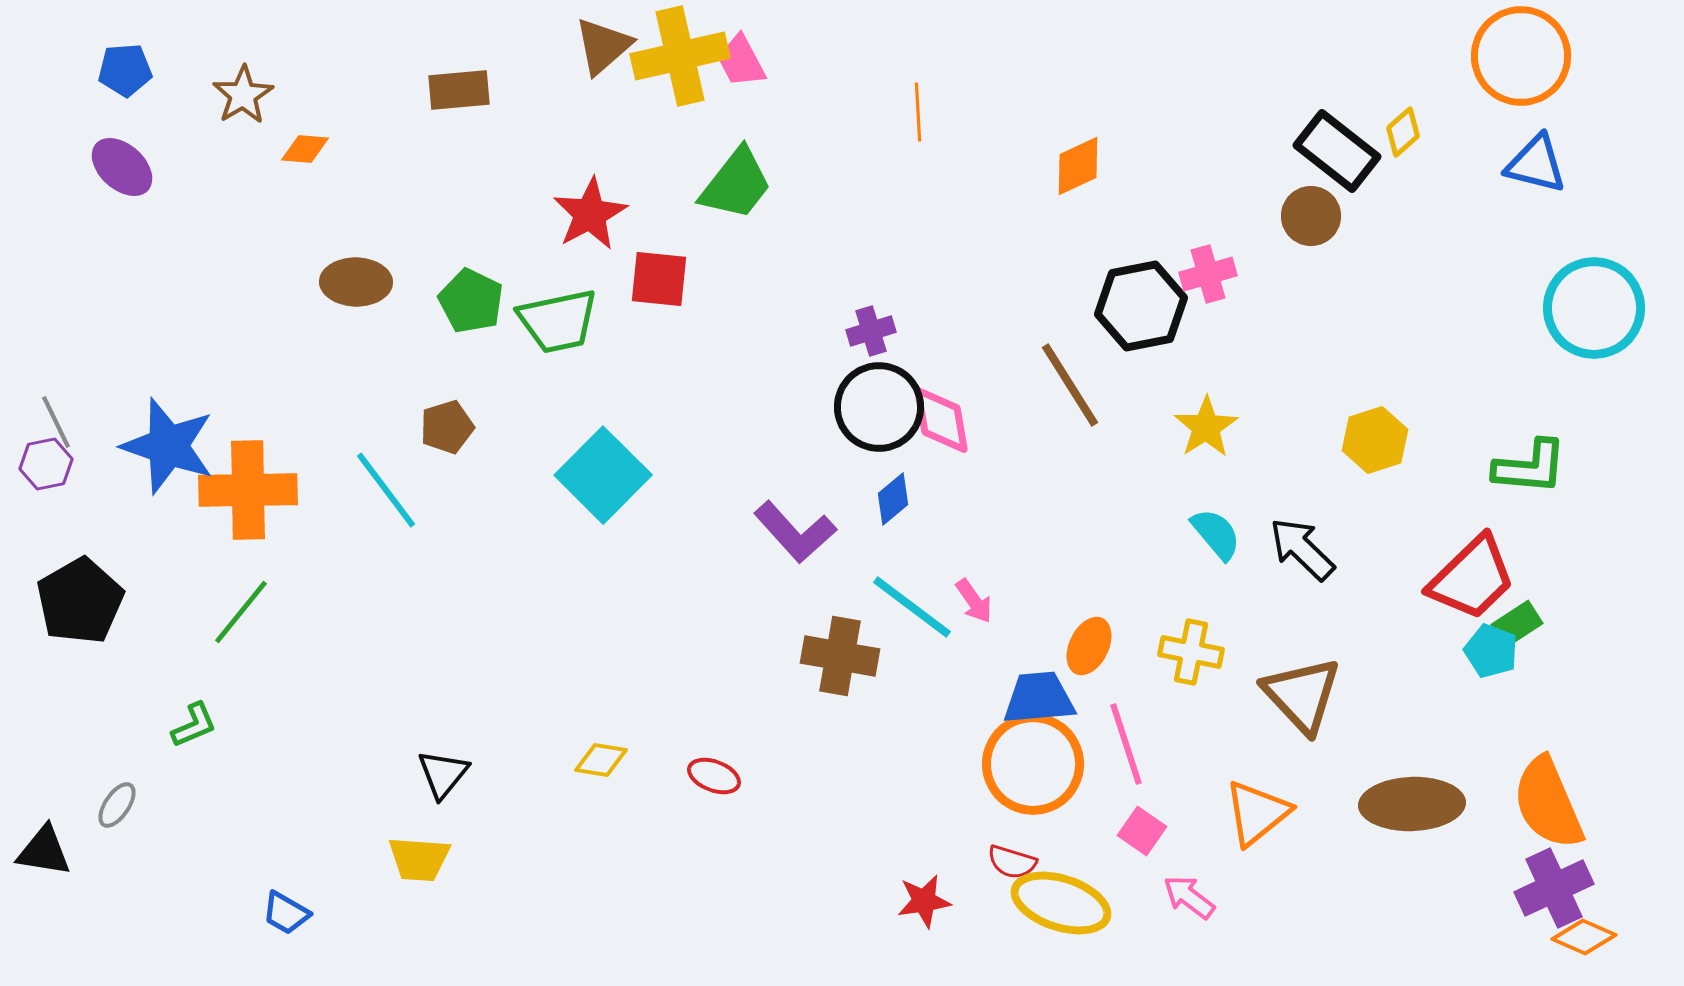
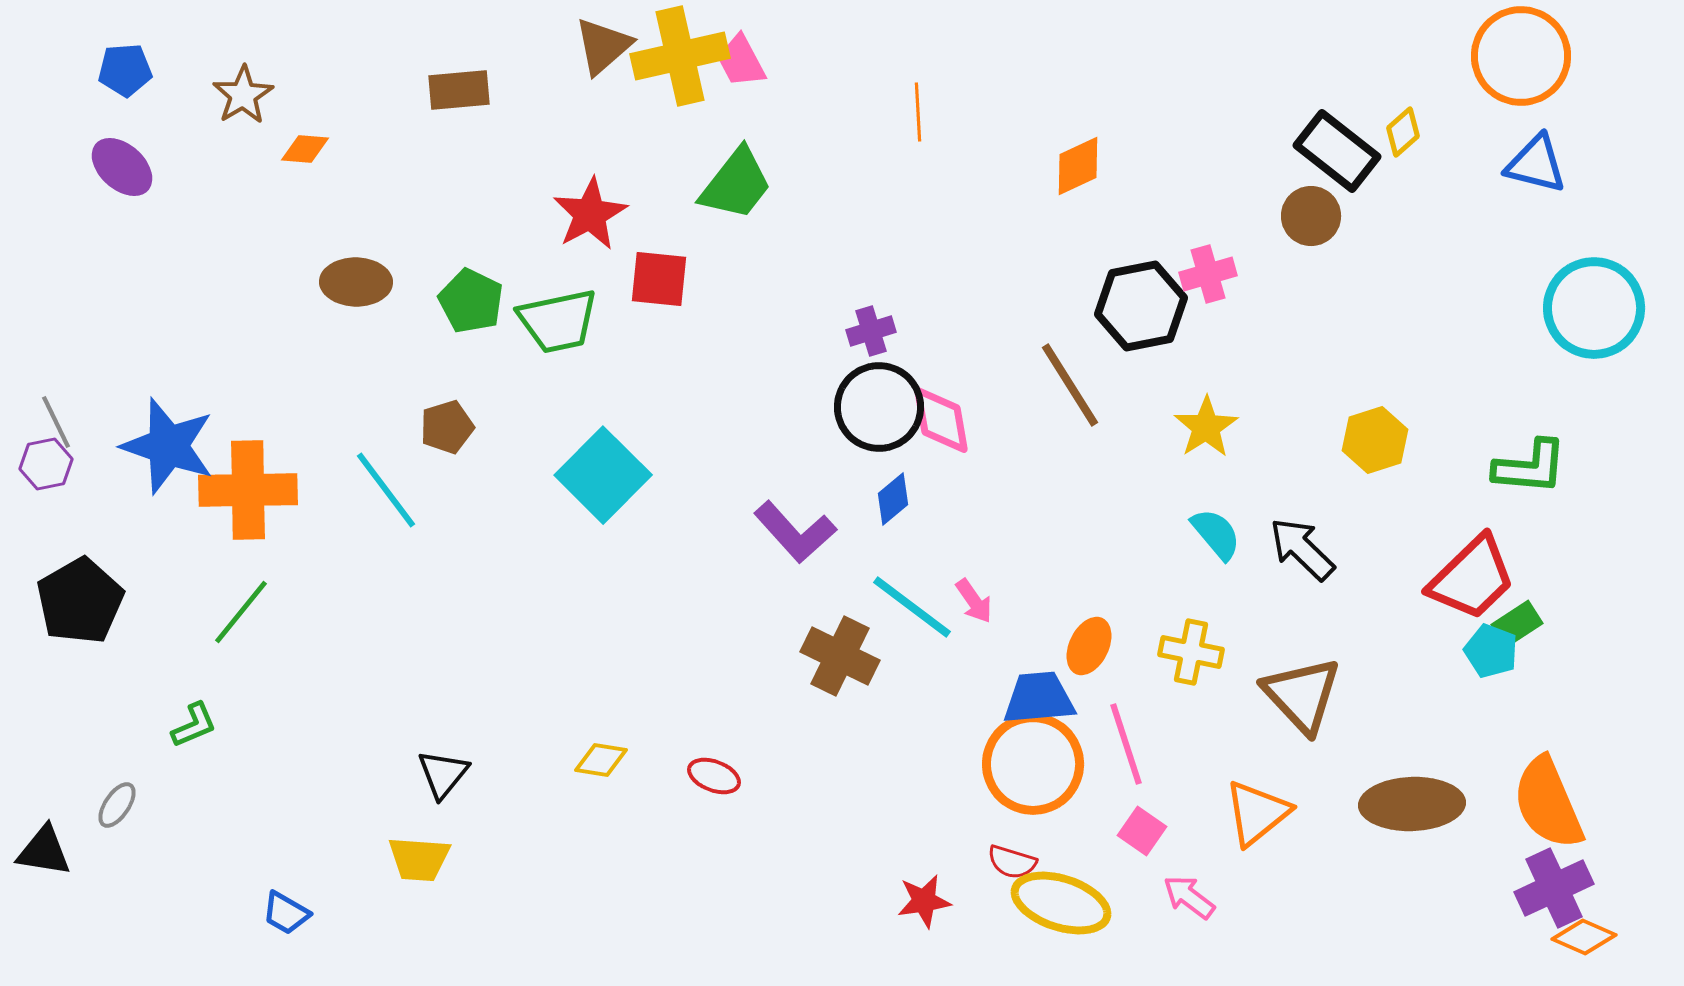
brown cross at (840, 656): rotated 16 degrees clockwise
